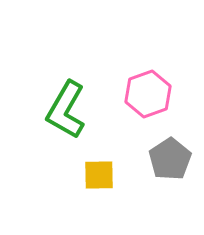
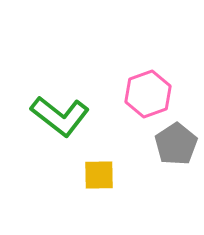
green L-shape: moved 6 px left, 6 px down; rotated 82 degrees counterclockwise
gray pentagon: moved 6 px right, 15 px up
